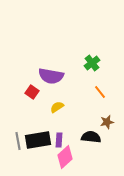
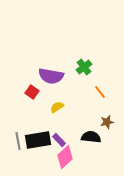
green cross: moved 8 px left, 4 px down
purple rectangle: rotated 48 degrees counterclockwise
